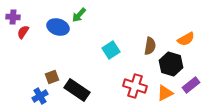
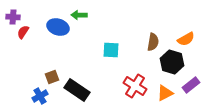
green arrow: rotated 49 degrees clockwise
brown semicircle: moved 3 px right, 4 px up
cyan square: rotated 36 degrees clockwise
black hexagon: moved 1 px right, 2 px up
red cross: rotated 15 degrees clockwise
